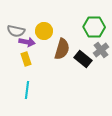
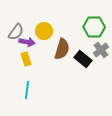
gray semicircle: moved 1 px down; rotated 66 degrees counterclockwise
